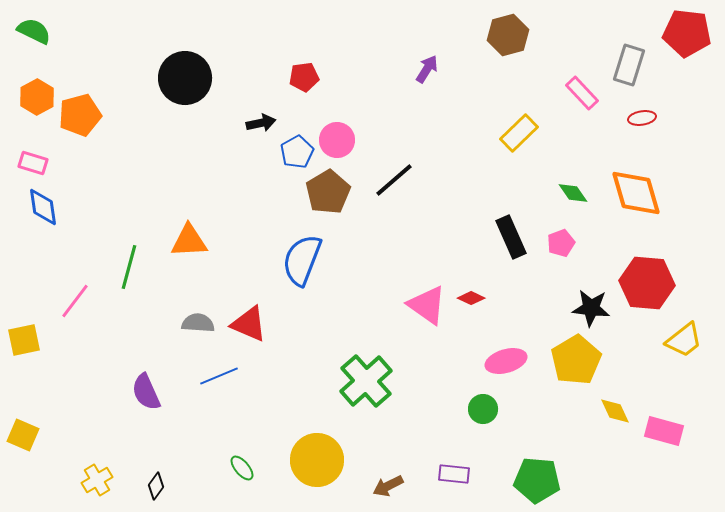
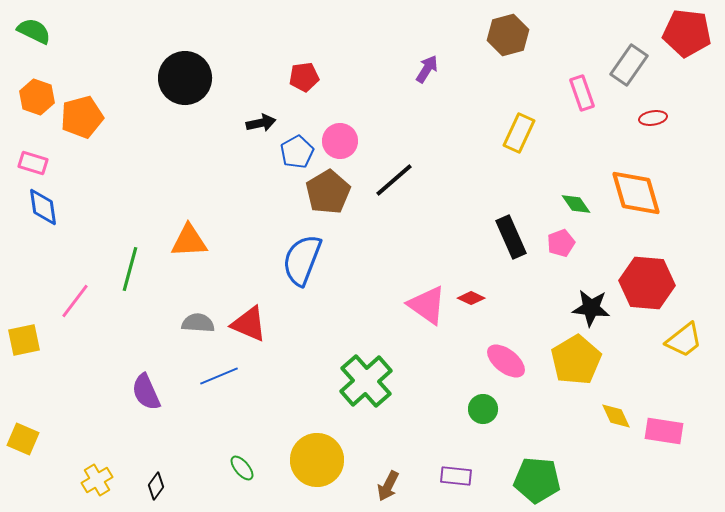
gray rectangle at (629, 65): rotated 18 degrees clockwise
pink rectangle at (582, 93): rotated 24 degrees clockwise
orange hexagon at (37, 97): rotated 12 degrees counterclockwise
orange pentagon at (80, 115): moved 2 px right, 2 px down
red ellipse at (642, 118): moved 11 px right
yellow rectangle at (519, 133): rotated 21 degrees counterclockwise
pink circle at (337, 140): moved 3 px right, 1 px down
green diamond at (573, 193): moved 3 px right, 11 px down
green line at (129, 267): moved 1 px right, 2 px down
pink ellipse at (506, 361): rotated 54 degrees clockwise
yellow diamond at (615, 411): moved 1 px right, 5 px down
pink rectangle at (664, 431): rotated 6 degrees counterclockwise
yellow square at (23, 435): moved 4 px down
purple rectangle at (454, 474): moved 2 px right, 2 px down
brown arrow at (388, 486): rotated 36 degrees counterclockwise
